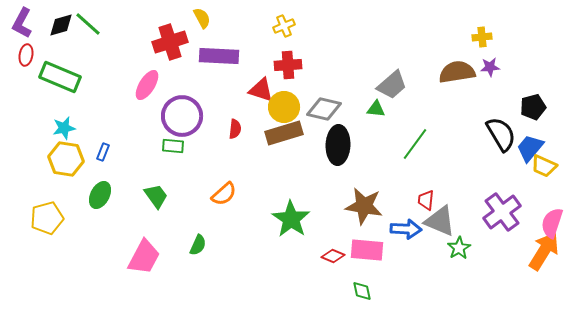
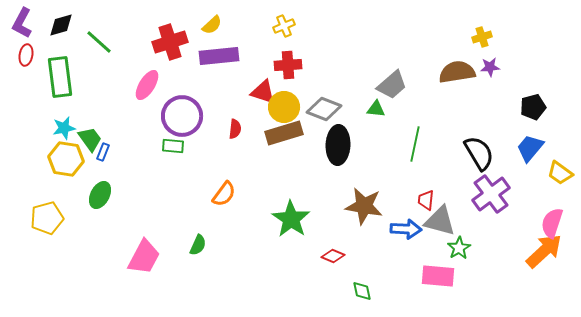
yellow semicircle at (202, 18): moved 10 px right, 7 px down; rotated 75 degrees clockwise
green line at (88, 24): moved 11 px right, 18 px down
yellow cross at (482, 37): rotated 12 degrees counterclockwise
purple rectangle at (219, 56): rotated 9 degrees counterclockwise
green rectangle at (60, 77): rotated 60 degrees clockwise
red triangle at (261, 90): moved 2 px right, 2 px down
gray diamond at (324, 109): rotated 8 degrees clockwise
black semicircle at (501, 134): moved 22 px left, 19 px down
green line at (415, 144): rotated 24 degrees counterclockwise
yellow trapezoid at (544, 166): moved 16 px right, 7 px down; rotated 12 degrees clockwise
orange semicircle at (224, 194): rotated 12 degrees counterclockwise
green trapezoid at (156, 196): moved 66 px left, 57 px up
purple cross at (502, 212): moved 11 px left, 18 px up
gray triangle at (440, 221): rotated 8 degrees counterclockwise
pink rectangle at (367, 250): moved 71 px right, 26 px down
orange arrow at (544, 251): rotated 15 degrees clockwise
